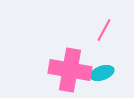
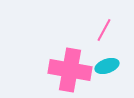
cyan ellipse: moved 5 px right, 7 px up
